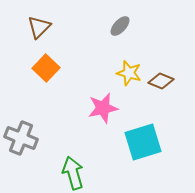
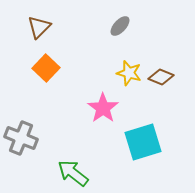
brown diamond: moved 4 px up
pink star: rotated 24 degrees counterclockwise
green arrow: rotated 36 degrees counterclockwise
